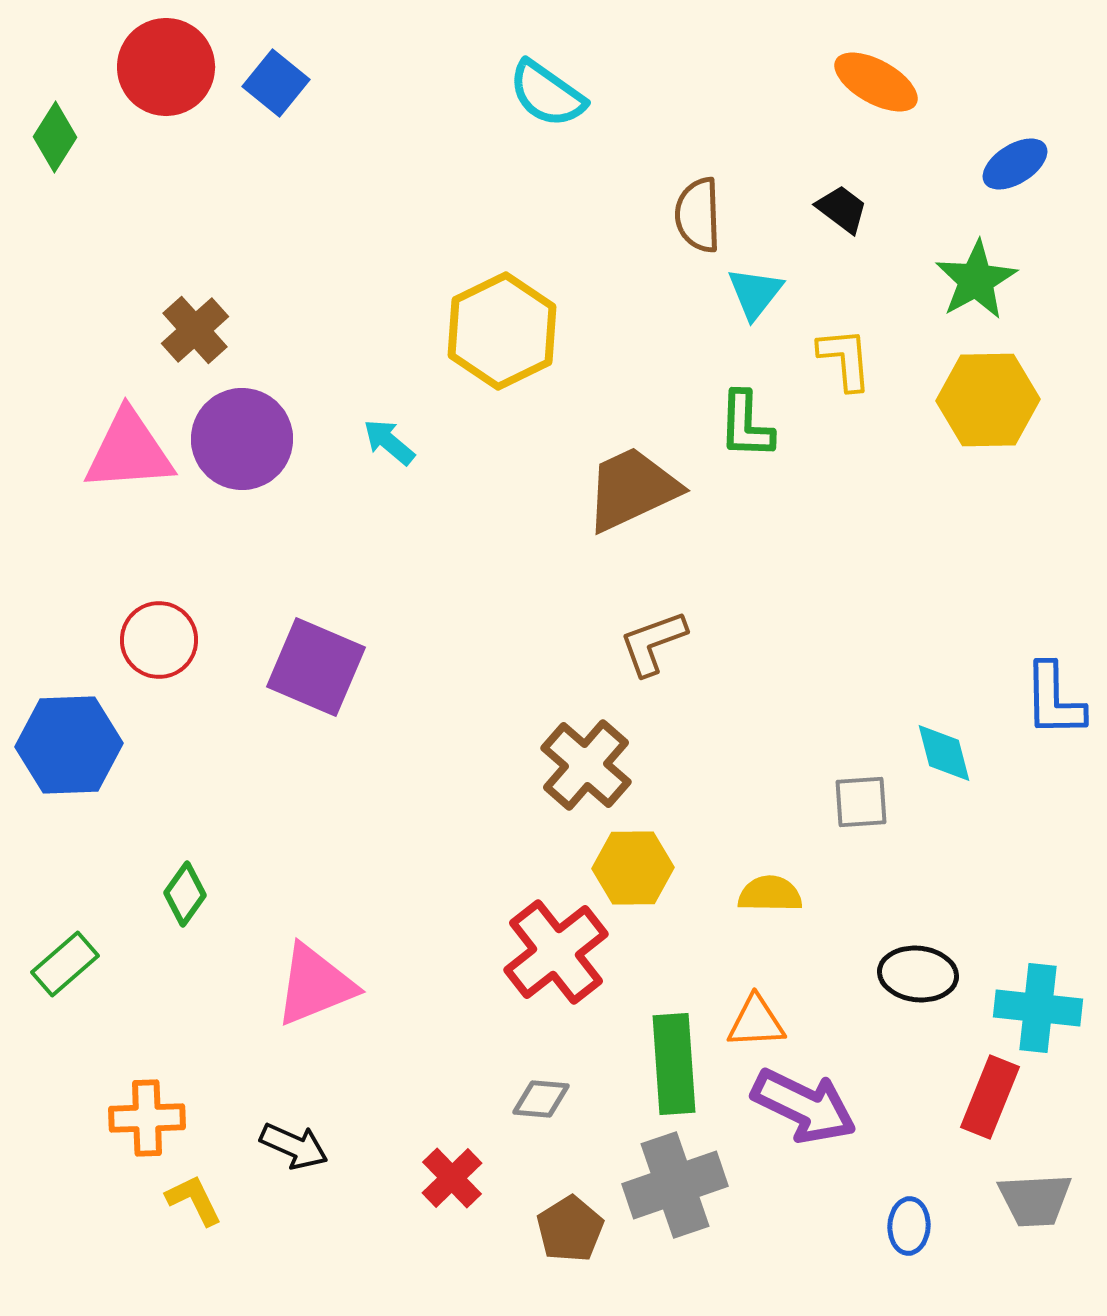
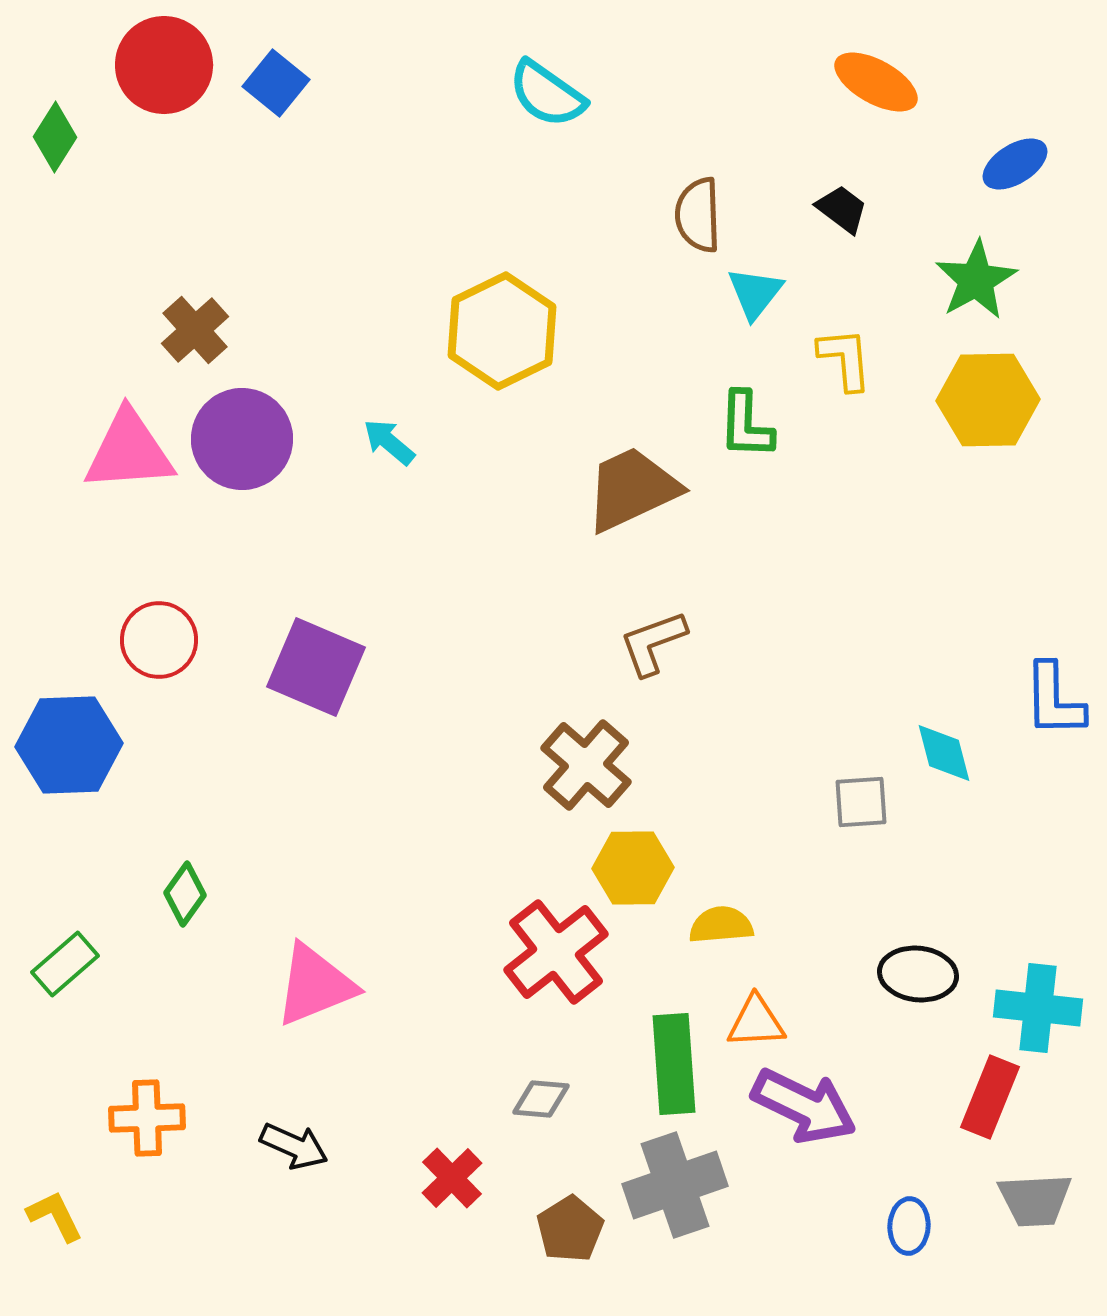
red circle at (166, 67): moved 2 px left, 2 px up
yellow semicircle at (770, 894): moved 49 px left, 31 px down; rotated 6 degrees counterclockwise
yellow L-shape at (194, 1200): moved 139 px left, 16 px down
